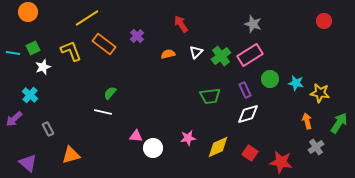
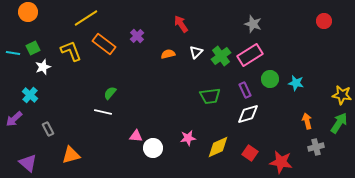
yellow line: moved 1 px left
yellow star: moved 22 px right, 2 px down
gray cross: rotated 21 degrees clockwise
